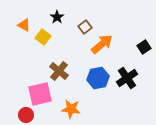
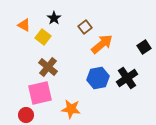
black star: moved 3 px left, 1 px down
brown cross: moved 11 px left, 4 px up
pink square: moved 1 px up
